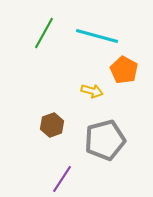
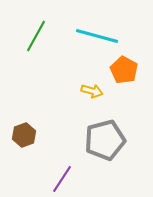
green line: moved 8 px left, 3 px down
brown hexagon: moved 28 px left, 10 px down
